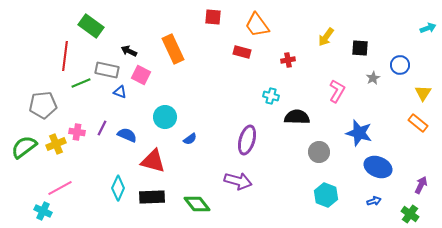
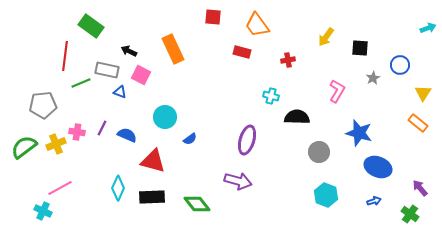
purple arrow at (421, 185): moved 1 px left, 3 px down; rotated 66 degrees counterclockwise
